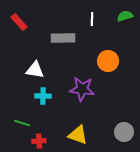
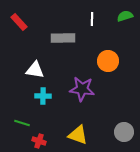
red cross: rotated 24 degrees clockwise
